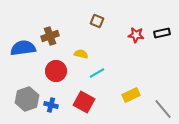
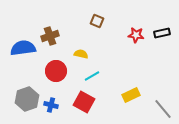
cyan line: moved 5 px left, 3 px down
